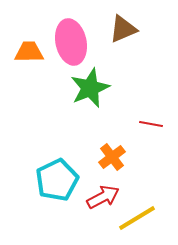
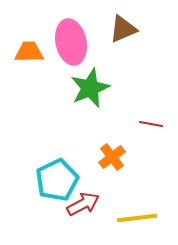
red arrow: moved 20 px left, 7 px down
yellow line: rotated 24 degrees clockwise
